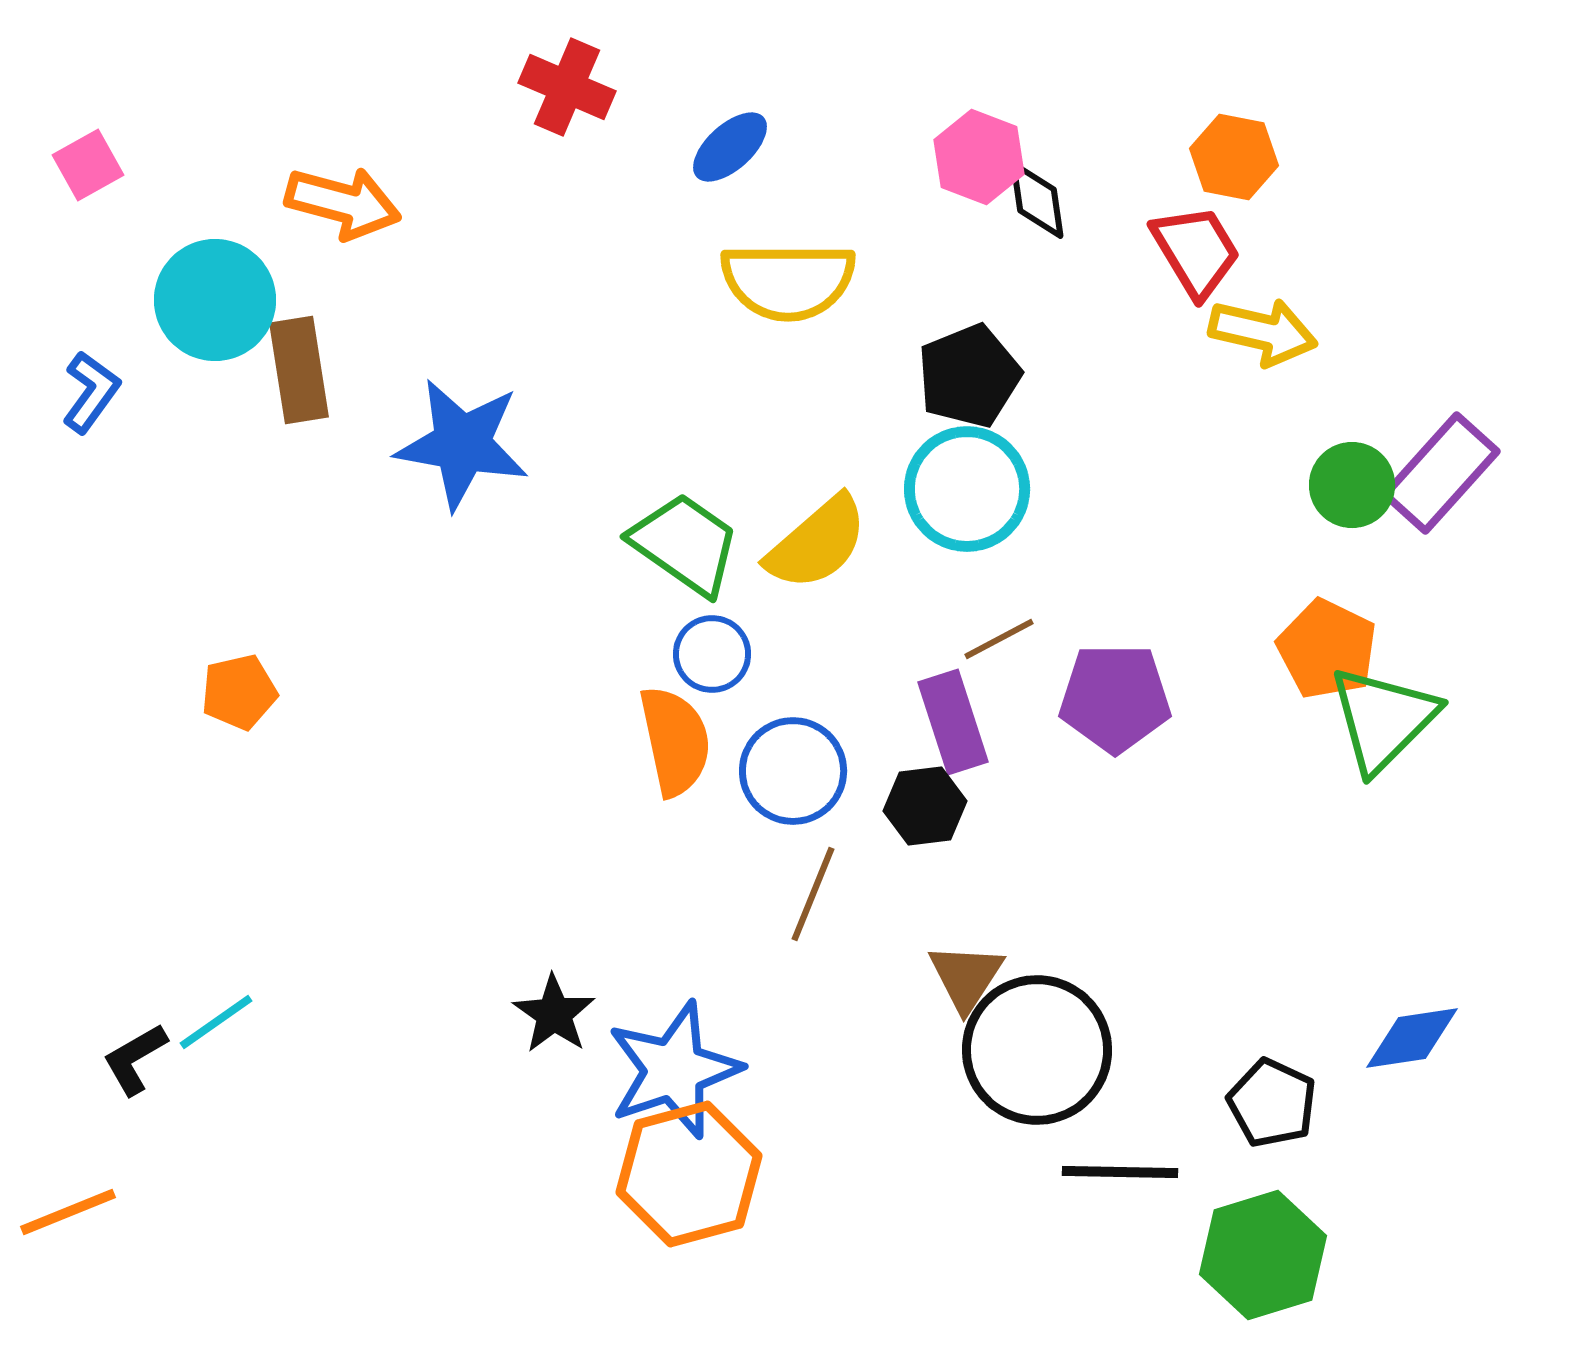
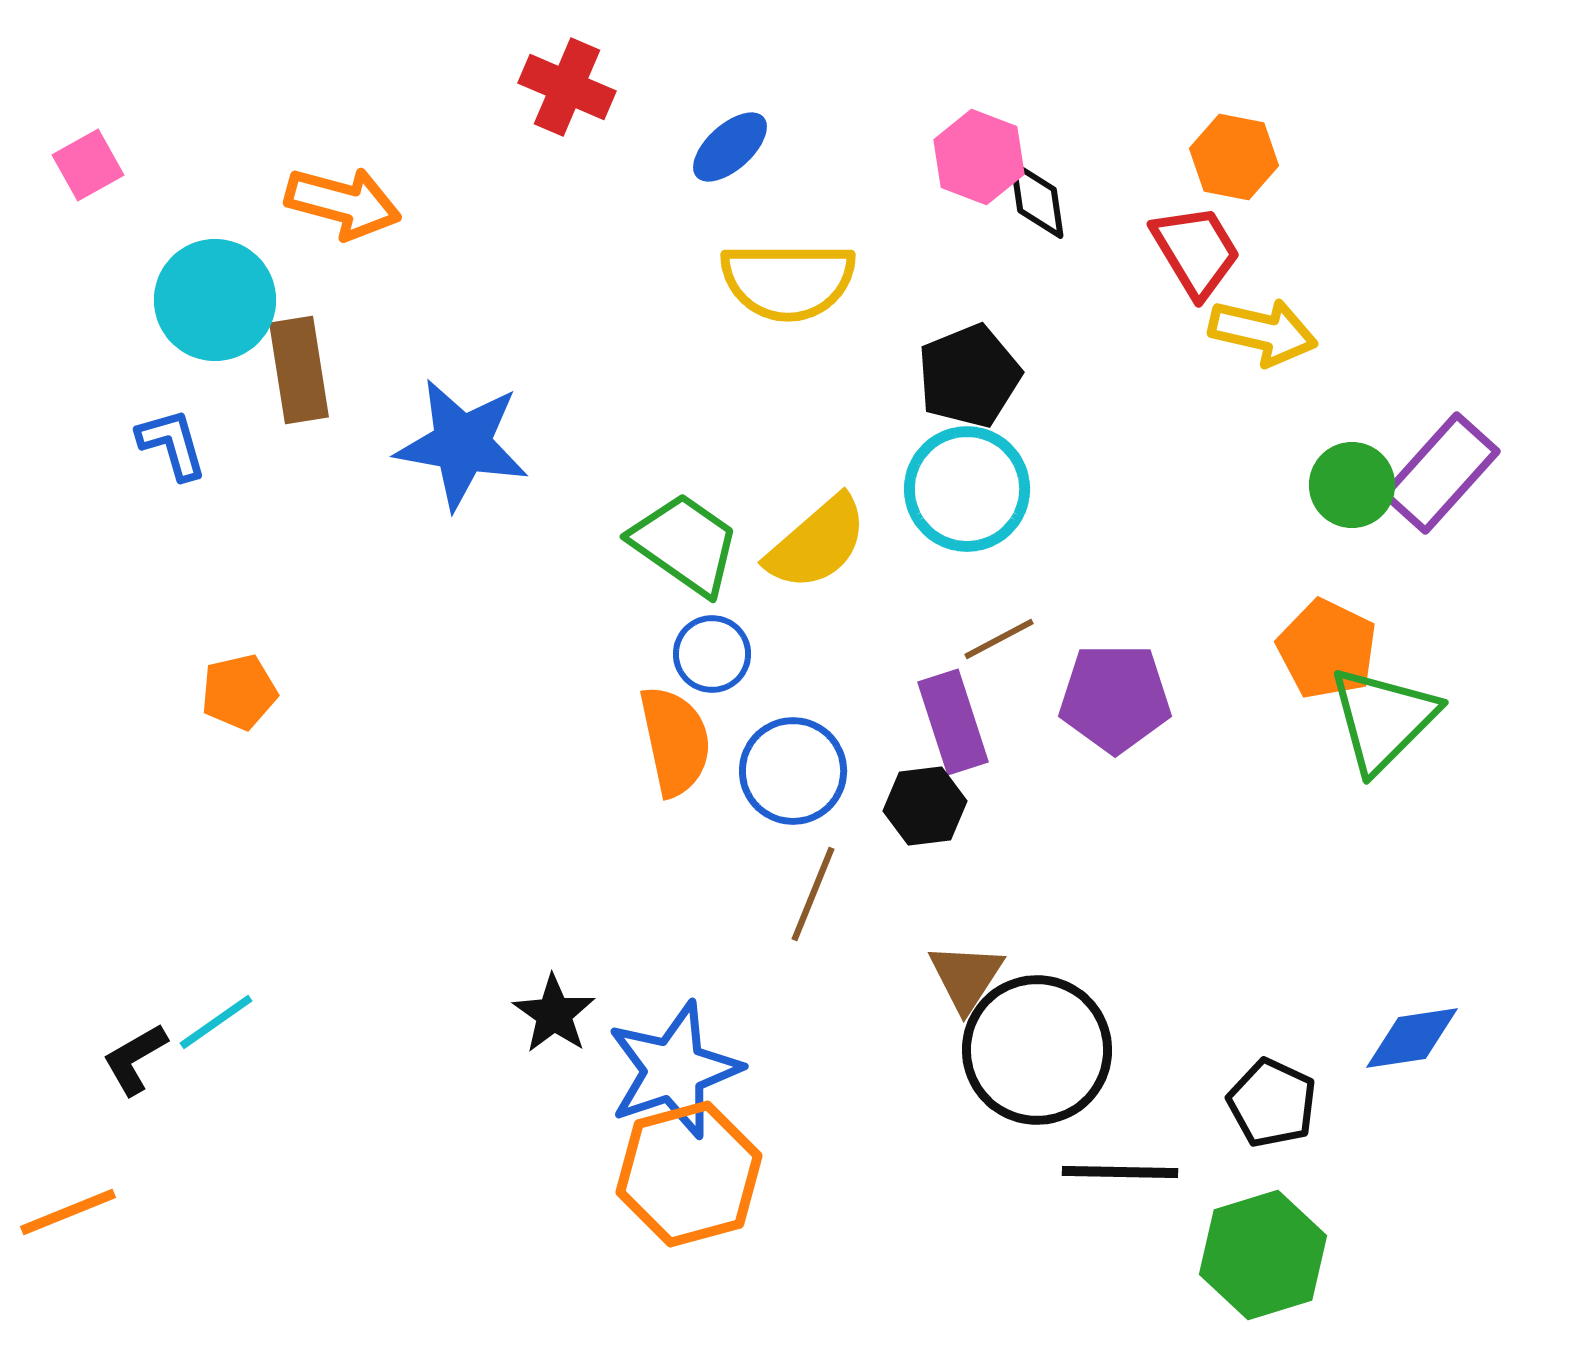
blue L-shape at (91, 392): moved 81 px right, 52 px down; rotated 52 degrees counterclockwise
